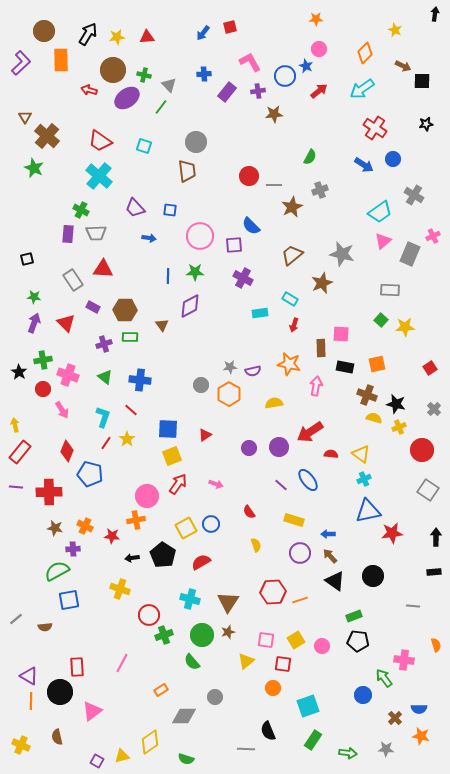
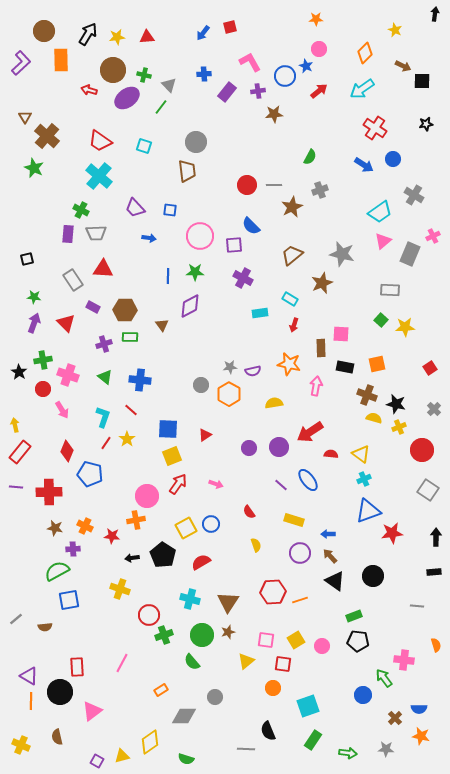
red circle at (249, 176): moved 2 px left, 9 px down
blue triangle at (368, 511): rotated 8 degrees counterclockwise
gray line at (413, 606): moved 4 px right
